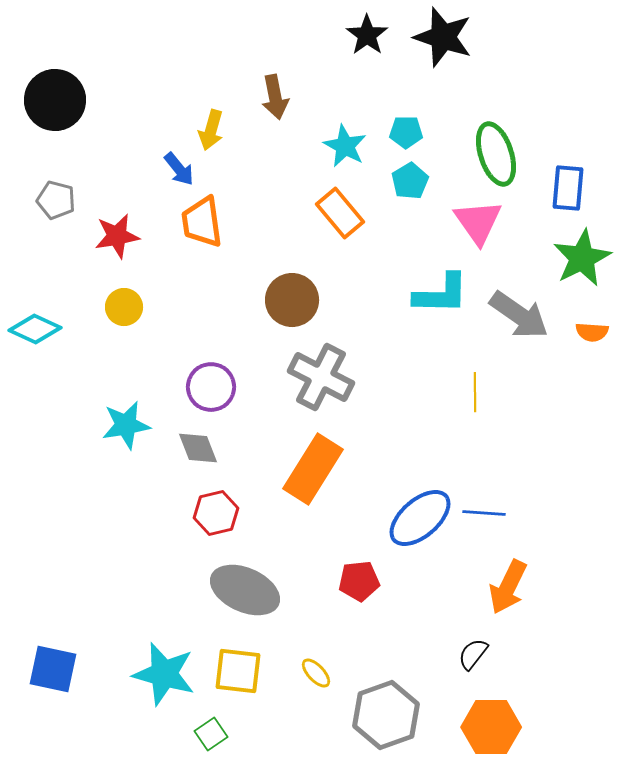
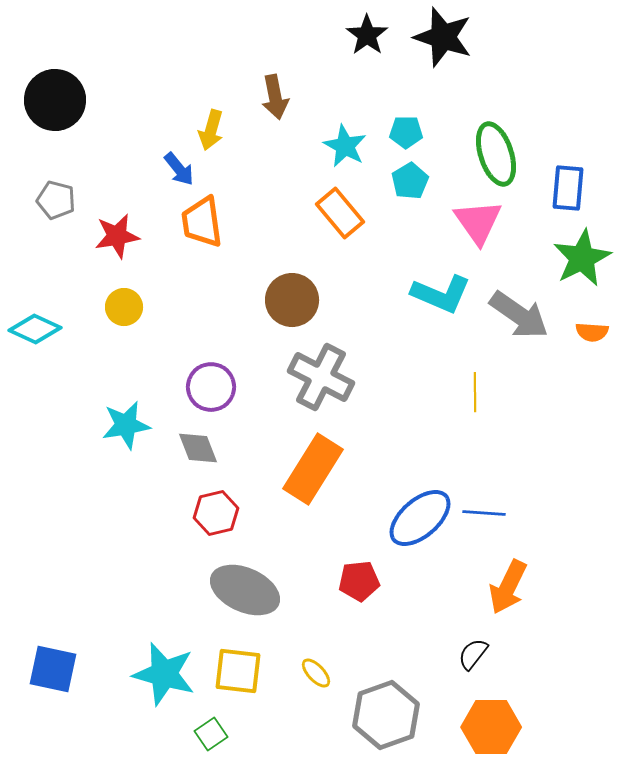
cyan L-shape at (441, 294): rotated 22 degrees clockwise
